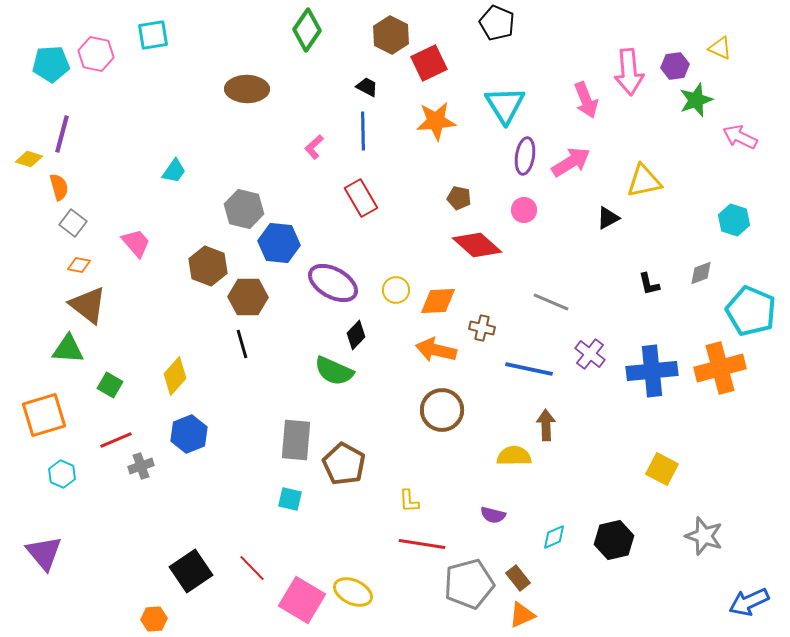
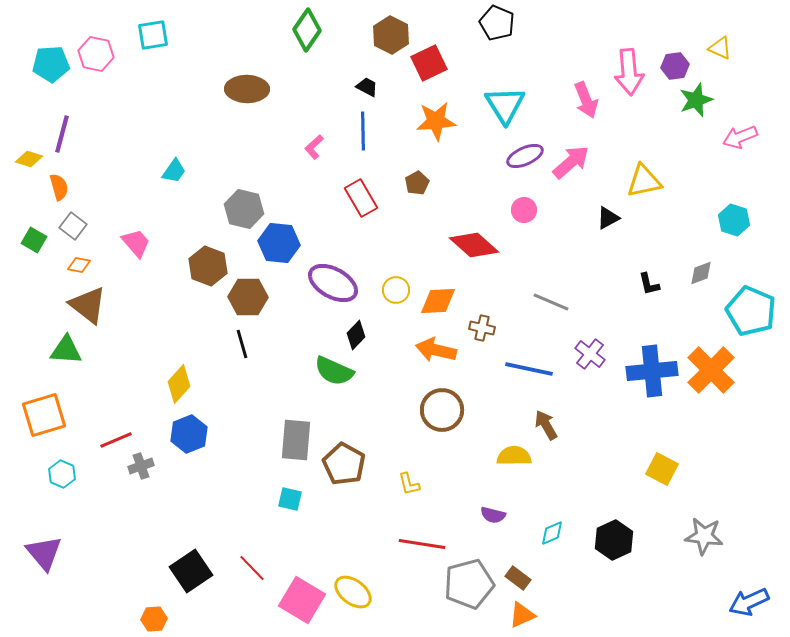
pink arrow at (740, 137): rotated 48 degrees counterclockwise
purple ellipse at (525, 156): rotated 57 degrees clockwise
pink arrow at (571, 162): rotated 9 degrees counterclockwise
brown pentagon at (459, 198): moved 42 px left, 15 px up; rotated 30 degrees clockwise
gray square at (73, 223): moved 3 px down
red diamond at (477, 245): moved 3 px left
green triangle at (68, 349): moved 2 px left, 1 px down
orange cross at (720, 368): moved 9 px left, 2 px down; rotated 30 degrees counterclockwise
yellow diamond at (175, 376): moved 4 px right, 8 px down
green square at (110, 385): moved 76 px left, 145 px up
brown arrow at (546, 425): rotated 28 degrees counterclockwise
yellow L-shape at (409, 501): moved 17 px up; rotated 10 degrees counterclockwise
gray star at (704, 536): rotated 12 degrees counterclockwise
cyan diamond at (554, 537): moved 2 px left, 4 px up
black hexagon at (614, 540): rotated 12 degrees counterclockwise
brown rectangle at (518, 578): rotated 15 degrees counterclockwise
yellow ellipse at (353, 592): rotated 12 degrees clockwise
